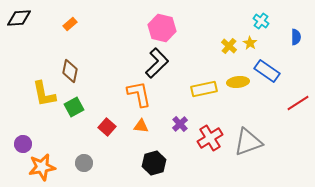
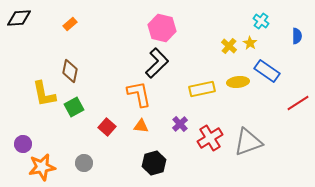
blue semicircle: moved 1 px right, 1 px up
yellow rectangle: moved 2 px left
